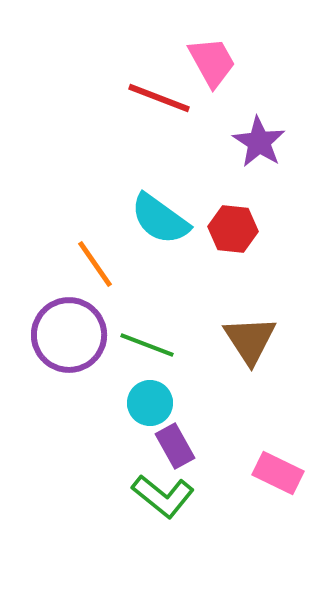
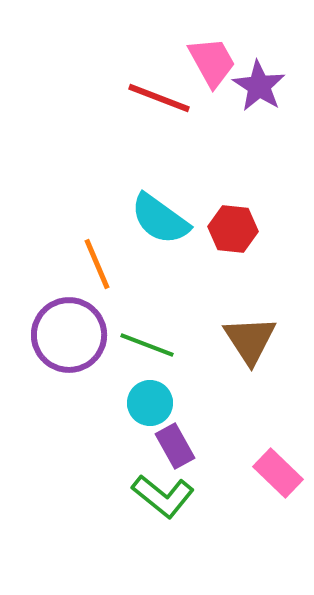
purple star: moved 56 px up
orange line: moved 2 px right; rotated 12 degrees clockwise
pink rectangle: rotated 18 degrees clockwise
